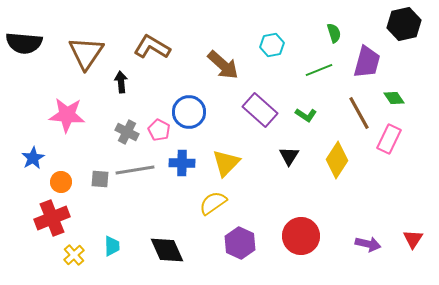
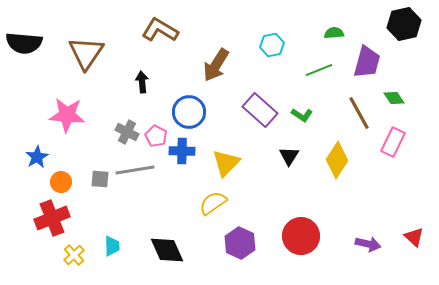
green semicircle: rotated 78 degrees counterclockwise
brown L-shape: moved 8 px right, 17 px up
brown arrow: moved 7 px left; rotated 80 degrees clockwise
black arrow: moved 21 px right
green L-shape: moved 4 px left
pink pentagon: moved 3 px left, 6 px down
pink rectangle: moved 4 px right, 3 px down
blue star: moved 4 px right, 1 px up
blue cross: moved 12 px up
red triangle: moved 1 px right, 2 px up; rotated 20 degrees counterclockwise
